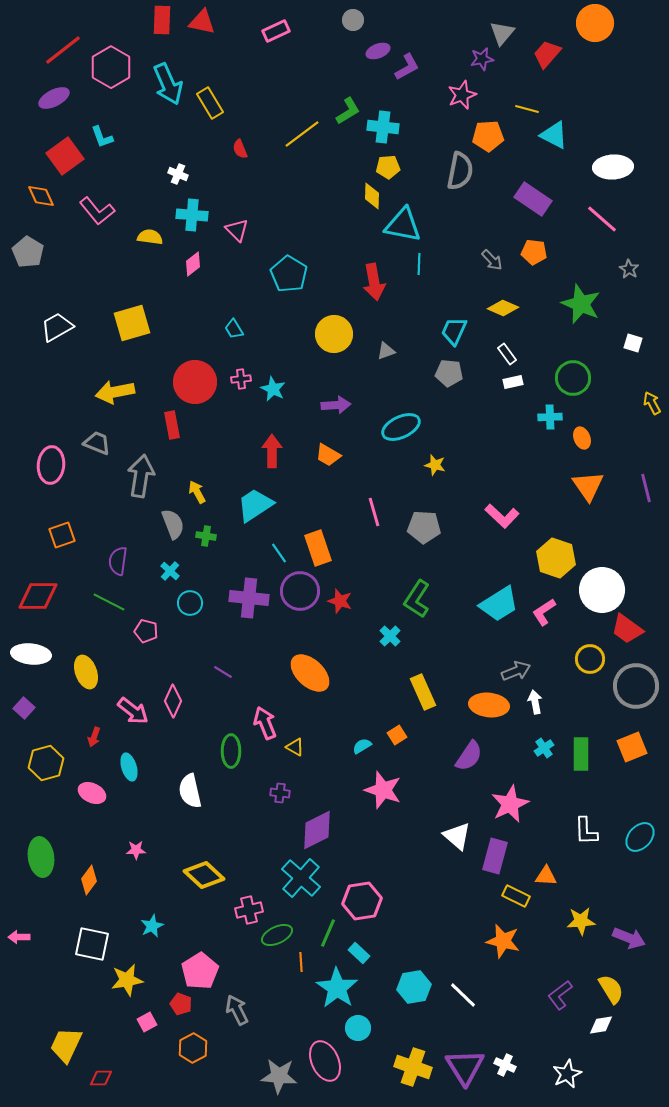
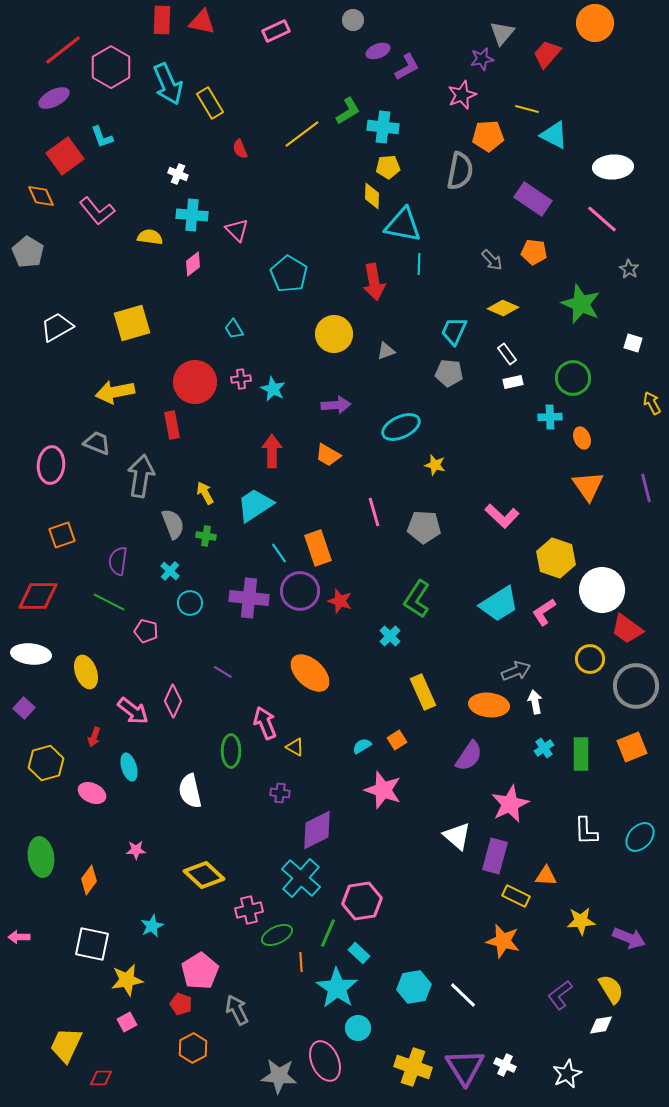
yellow arrow at (197, 492): moved 8 px right, 1 px down
orange square at (397, 735): moved 5 px down
pink square at (147, 1022): moved 20 px left
